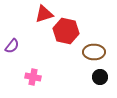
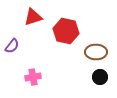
red triangle: moved 11 px left, 3 px down
brown ellipse: moved 2 px right
pink cross: rotated 21 degrees counterclockwise
